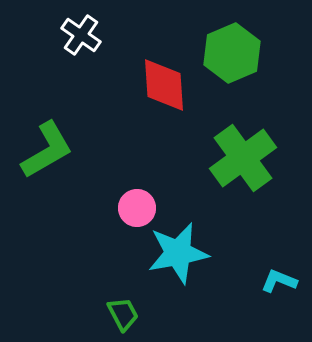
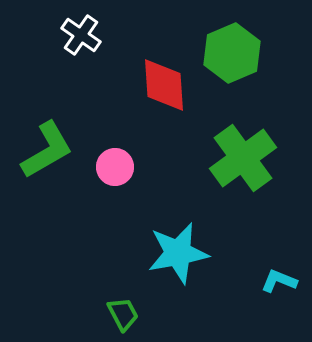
pink circle: moved 22 px left, 41 px up
